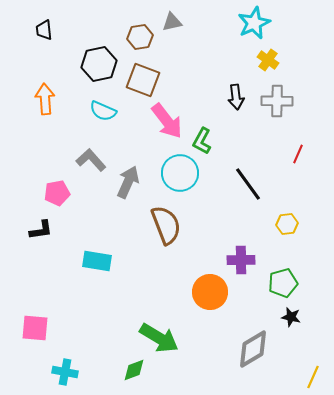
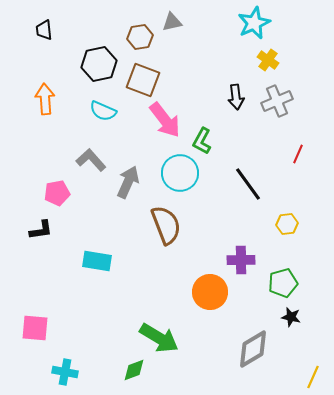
gray cross: rotated 24 degrees counterclockwise
pink arrow: moved 2 px left, 1 px up
